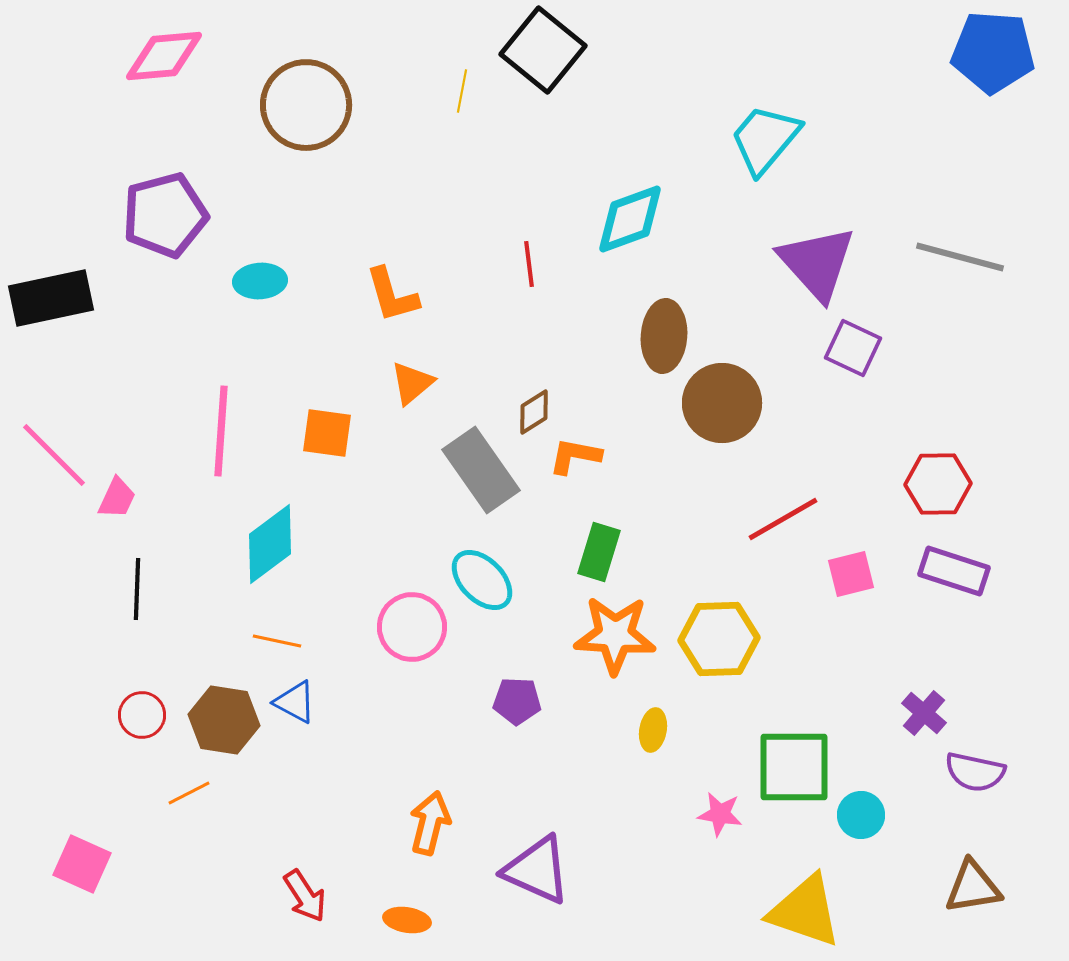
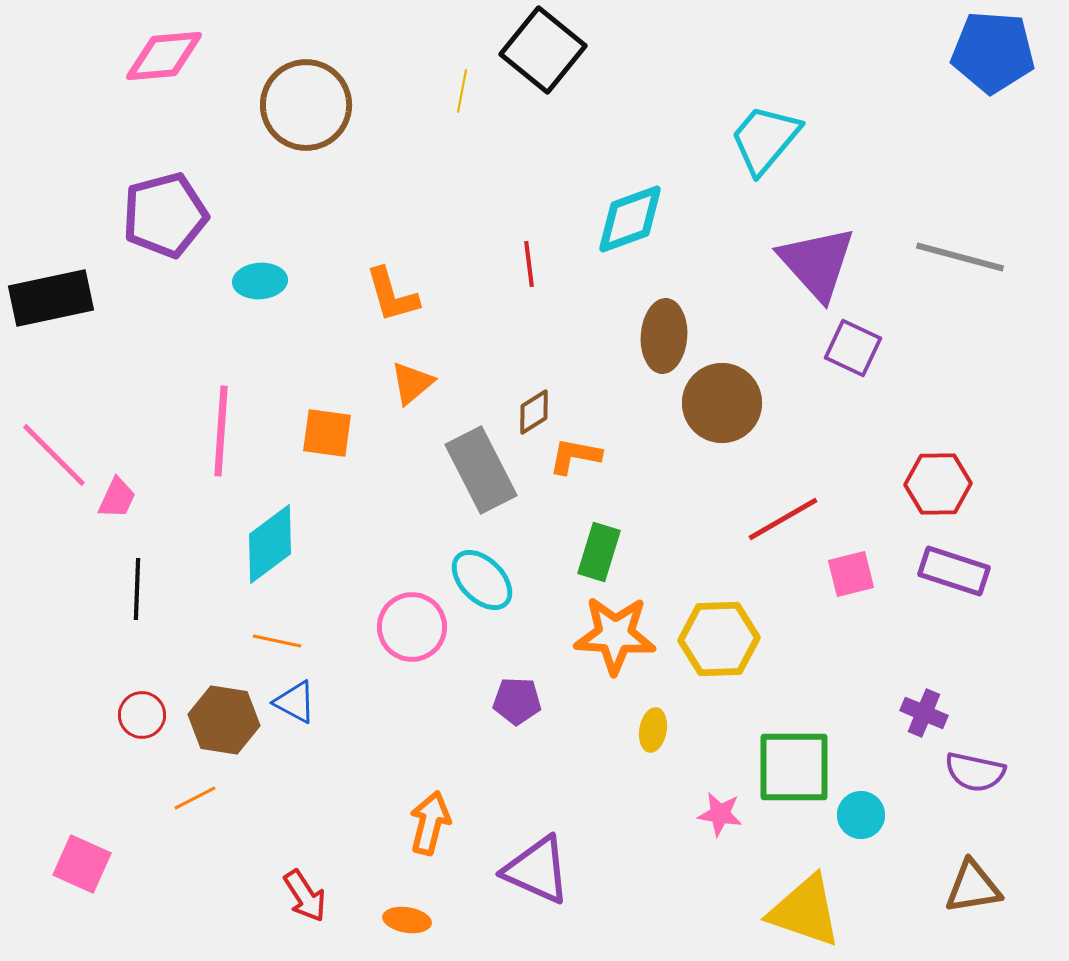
gray rectangle at (481, 470): rotated 8 degrees clockwise
purple cross at (924, 713): rotated 18 degrees counterclockwise
orange line at (189, 793): moved 6 px right, 5 px down
